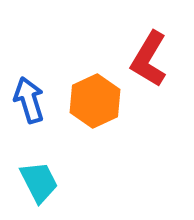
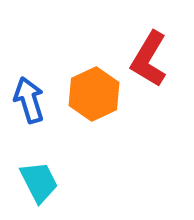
orange hexagon: moved 1 px left, 7 px up
